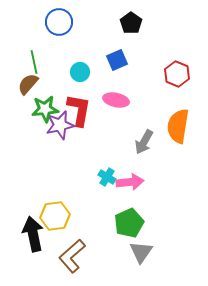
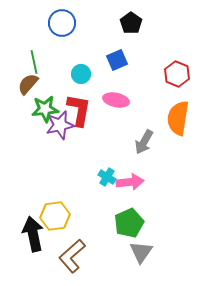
blue circle: moved 3 px right, 1 px down
cyan circle: moved 1 px right, 2 px down
orange semicircle: moved 8 px up
